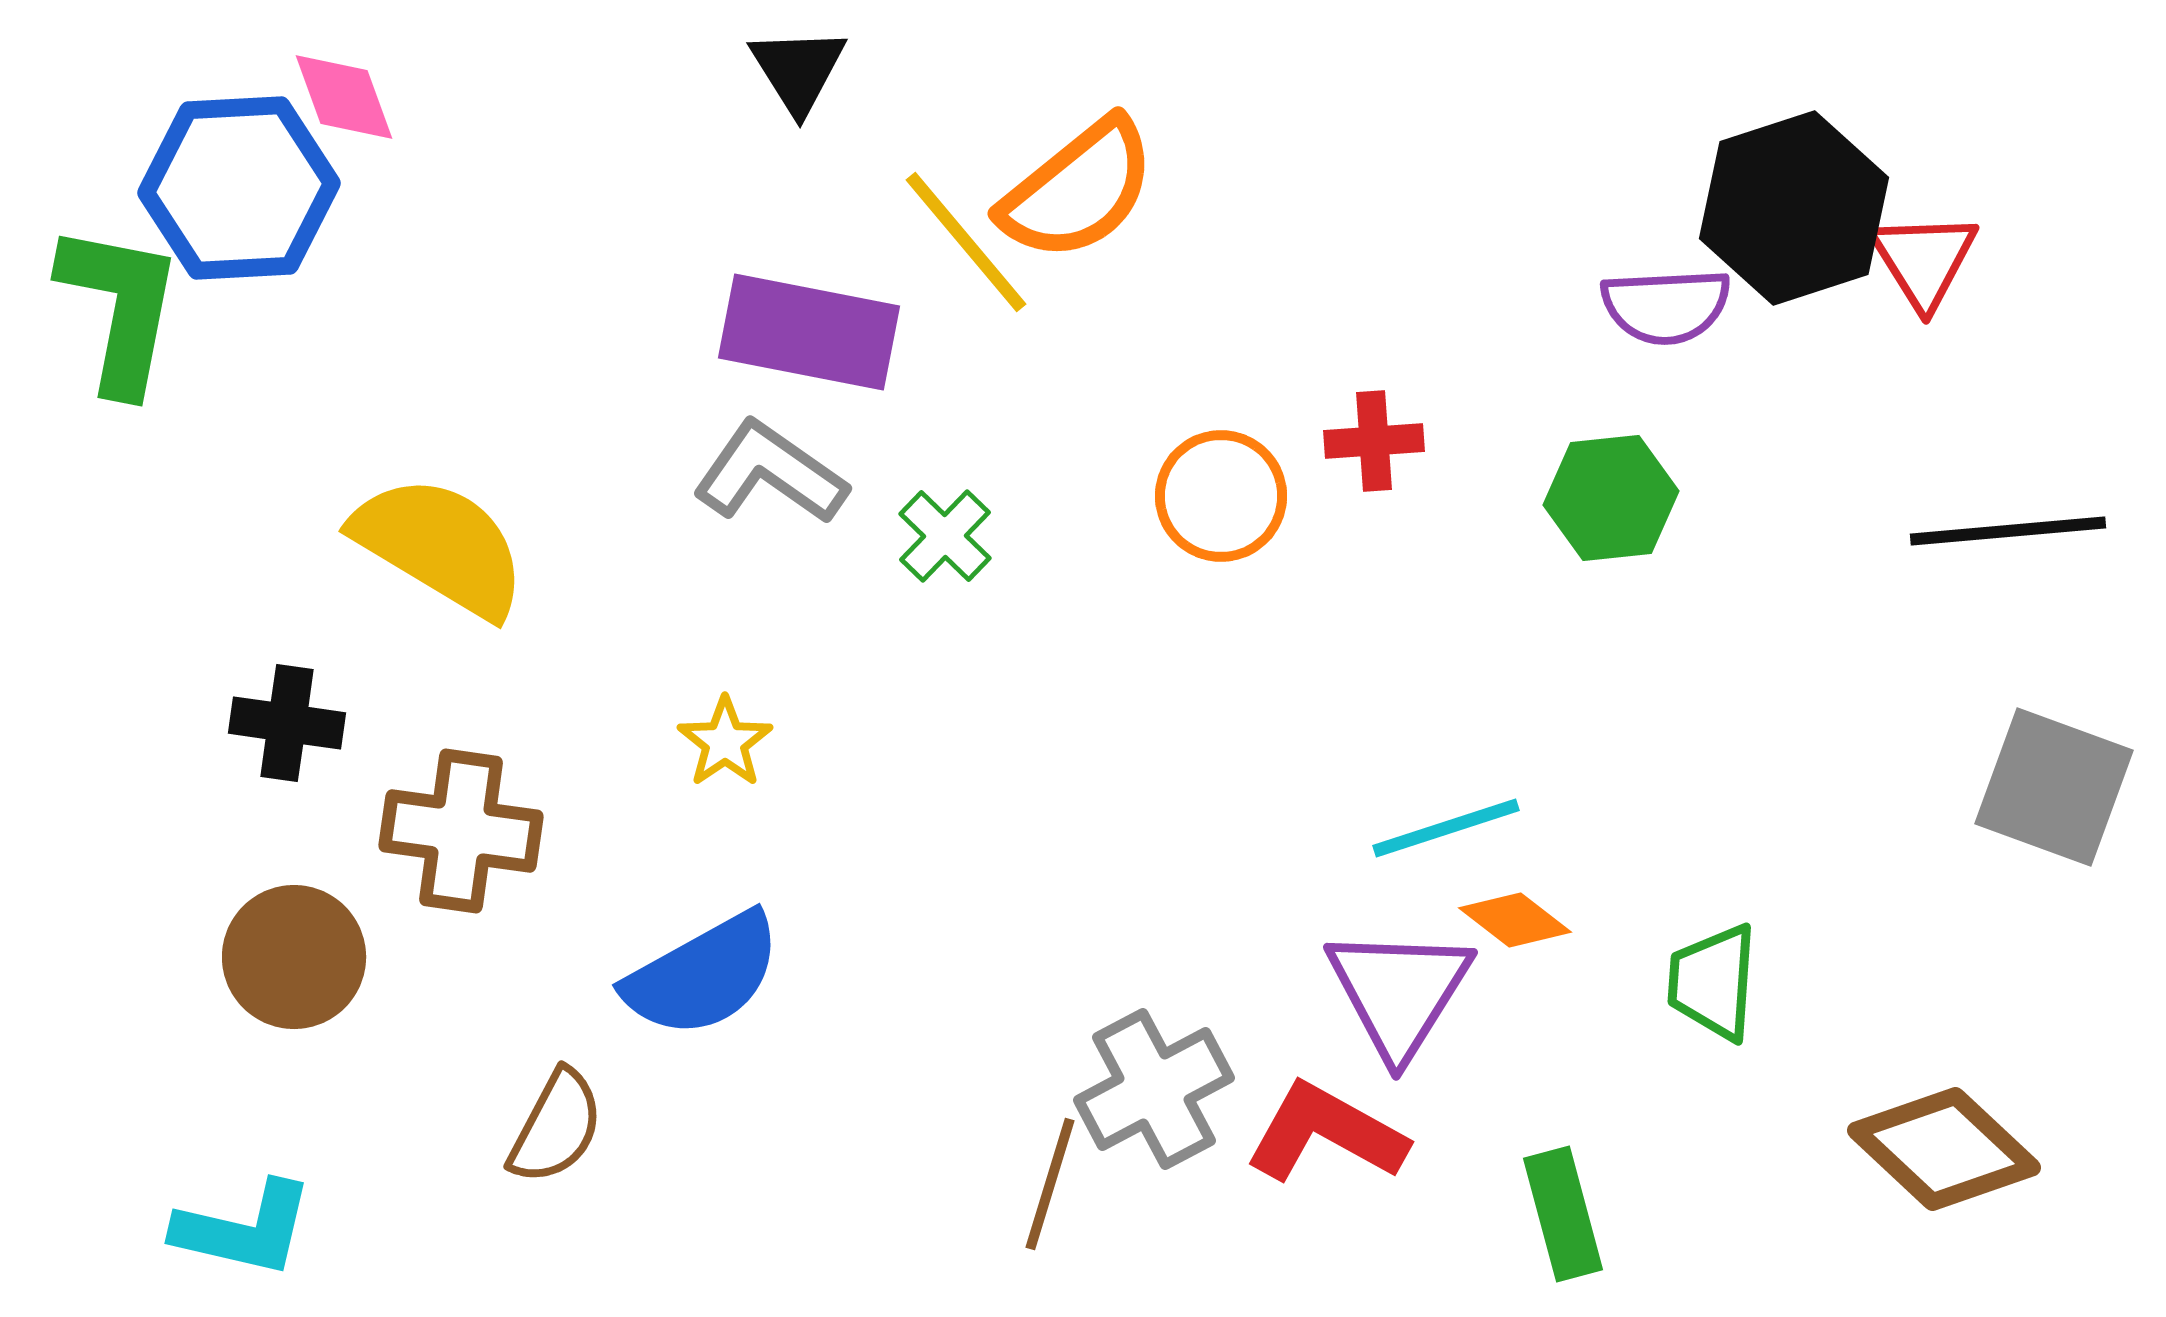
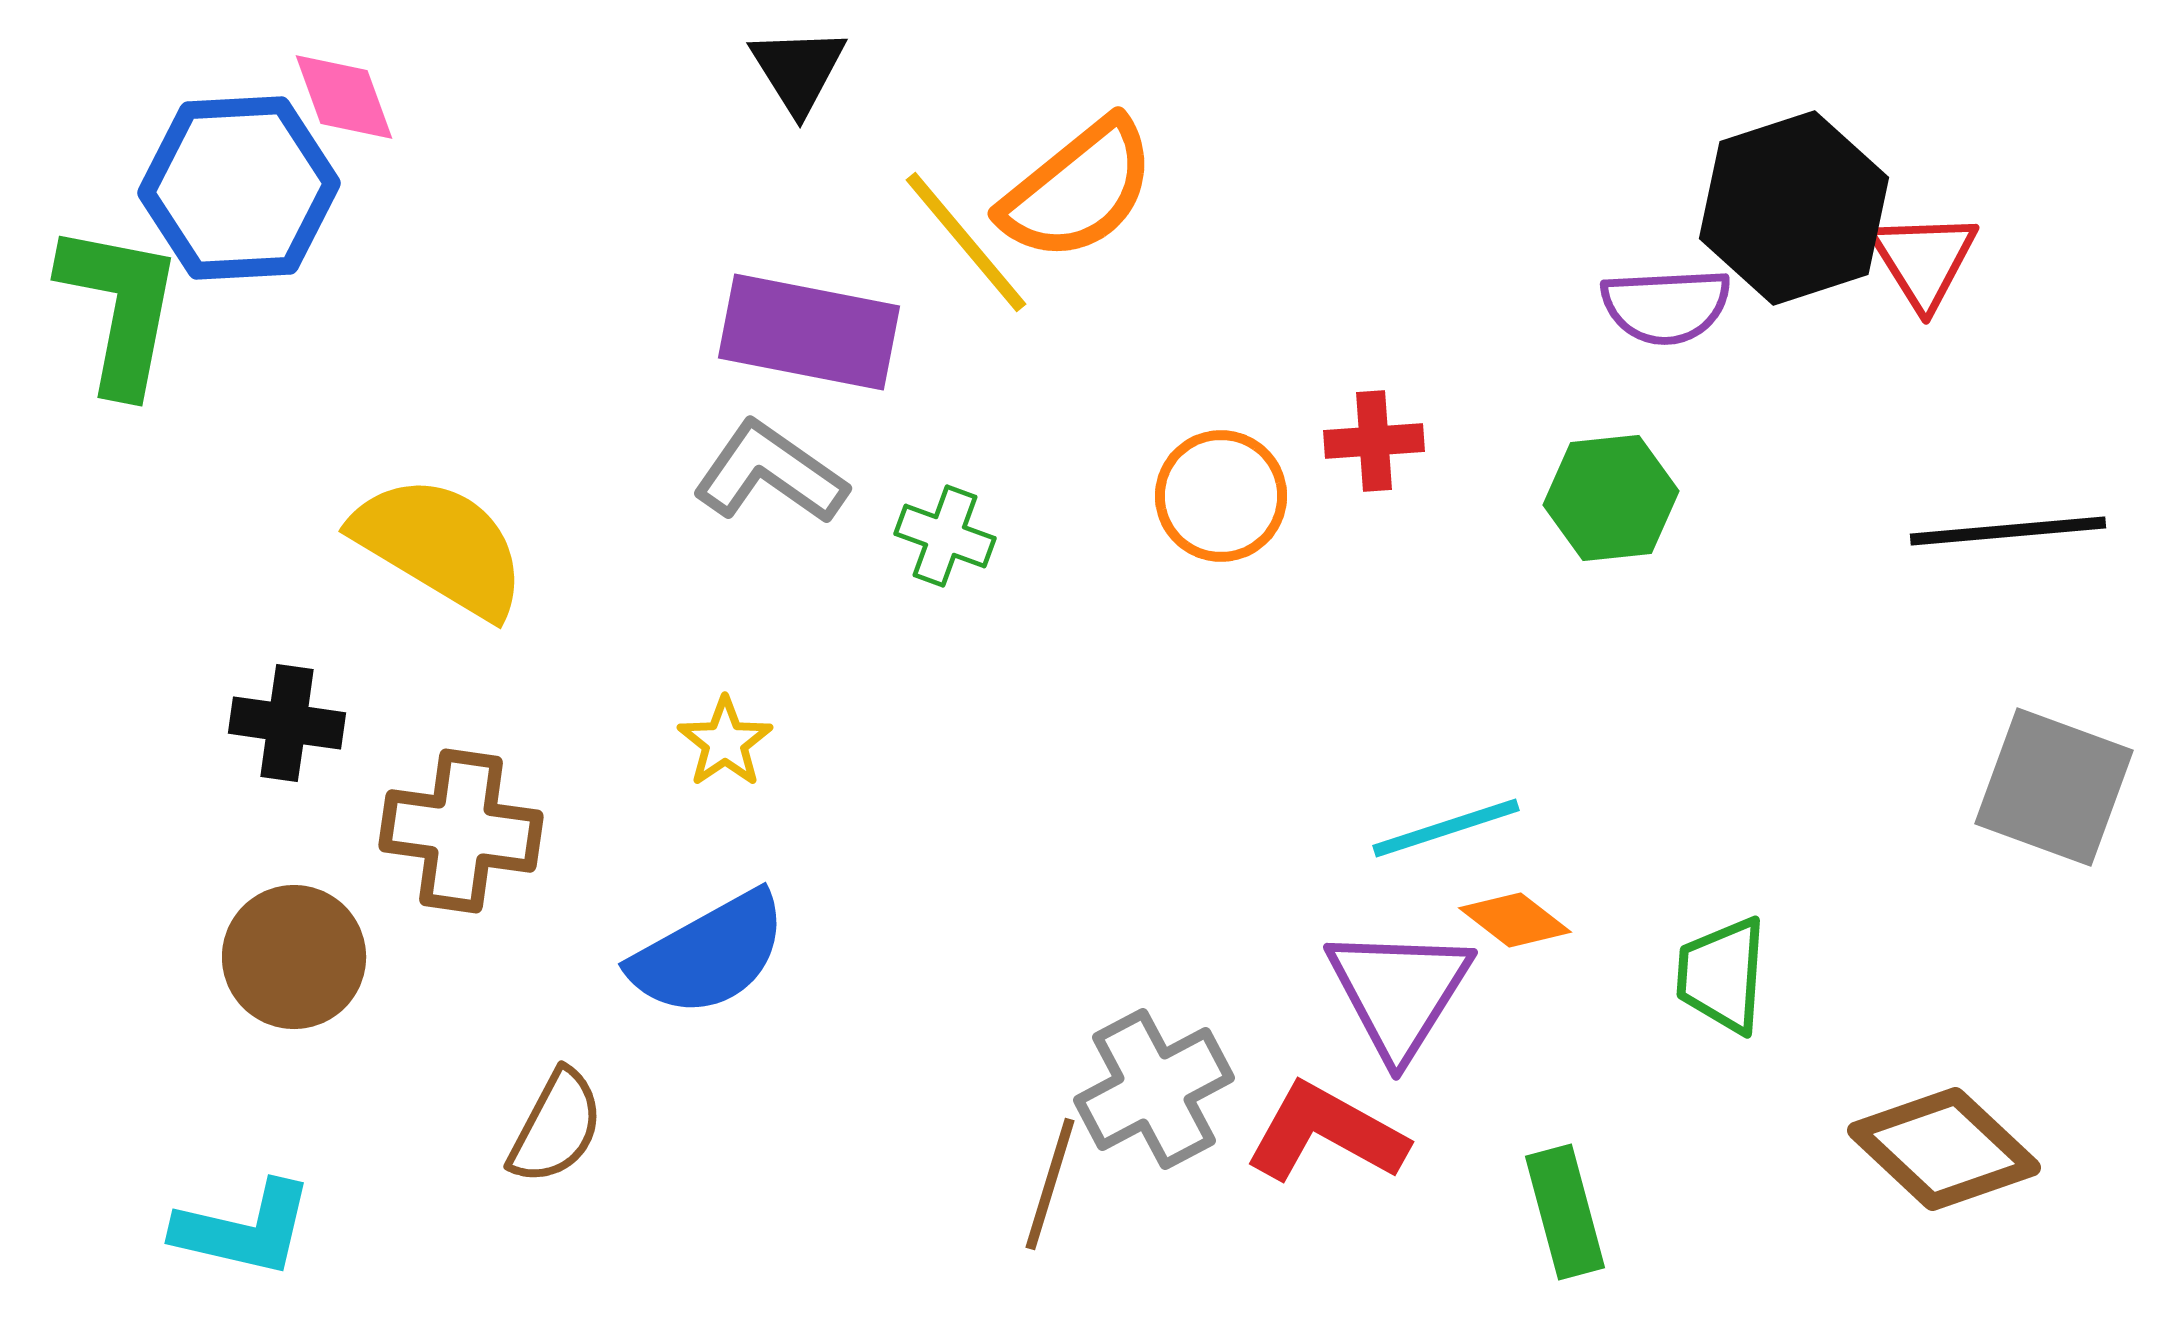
green cross: rotated 24 degrees counterclockwise
blue semicircle: moved 6 px right, 21 px up
green trapezoid: moved 9 px right, 7 px up
green rectangle: moved 2 px right, 2 px up
